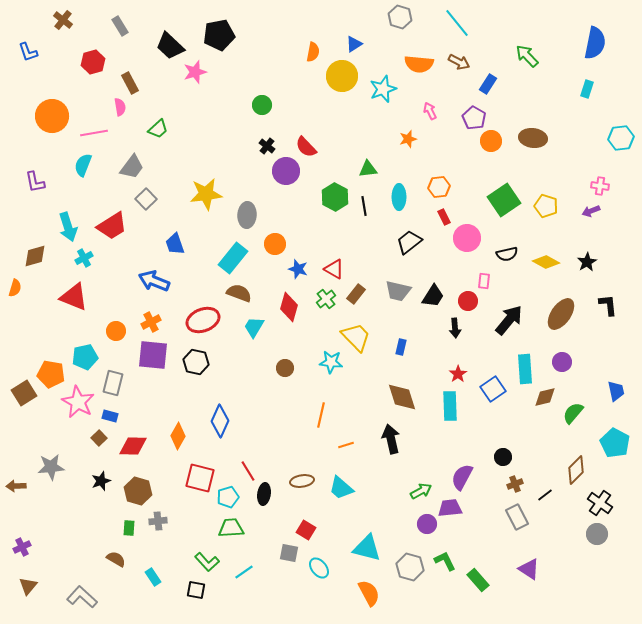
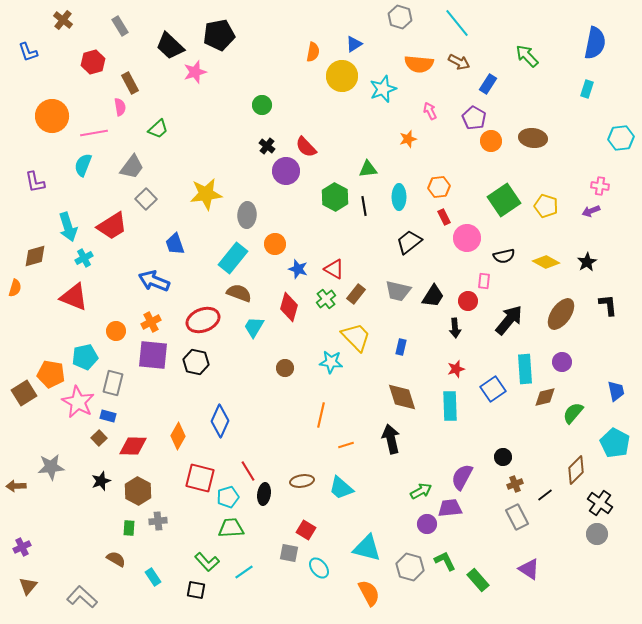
black semicircle at (507, 254): moved 3 px left, 2 px down
red star at (458, 374): moved 2 px left, 5 px up; rotated 18 degrees clockwise
blue rectangle at (110, 416): moved 2 px left
brown hexagon at (138, 491): rotated 12 degrees clockwise
